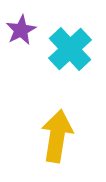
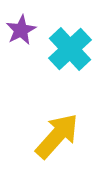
yellow arrow: rotated 33 degrees clockwise
